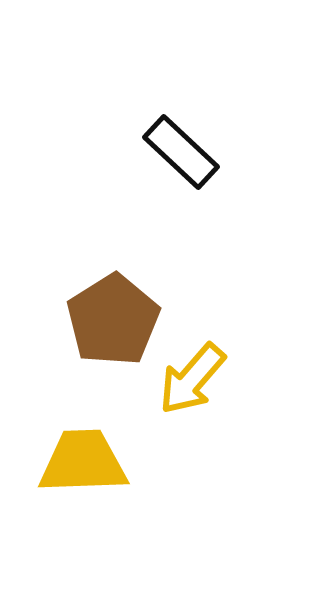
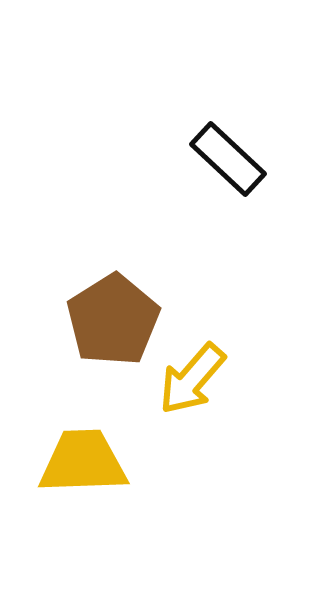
black rectangle: moved 47 px right, 7 px down
